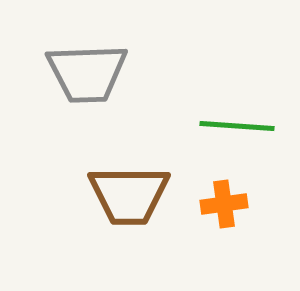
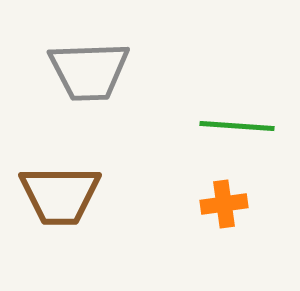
gray trapezoid: moved 2 px right, 2 px up
brown trapezoid: moved 69 px left
